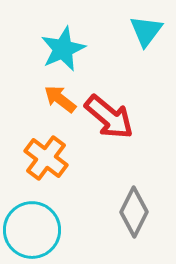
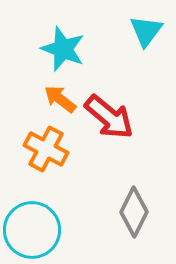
cyan star: rotated 27 degrees counterclockwise
orange cross: moved 9 px up; rotated 9 degrees counterclockwise
